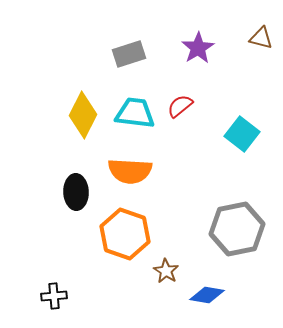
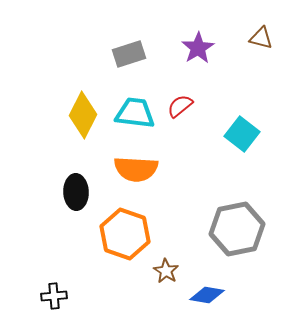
orange semicircle: moved 6 px right, 2 px up
